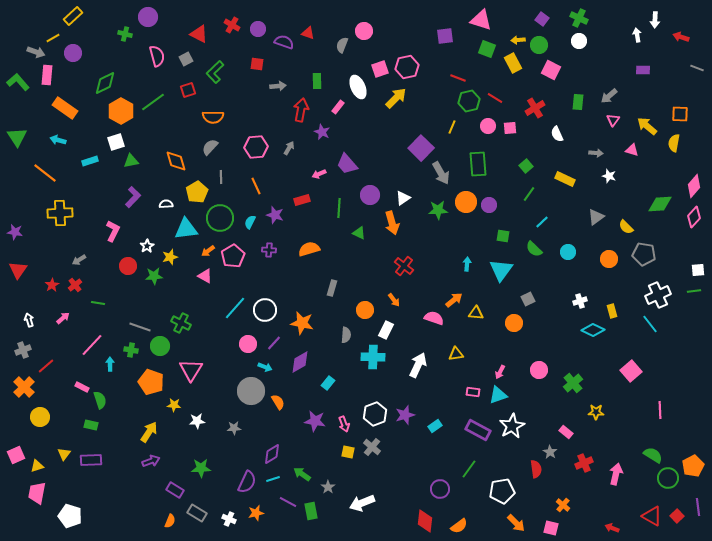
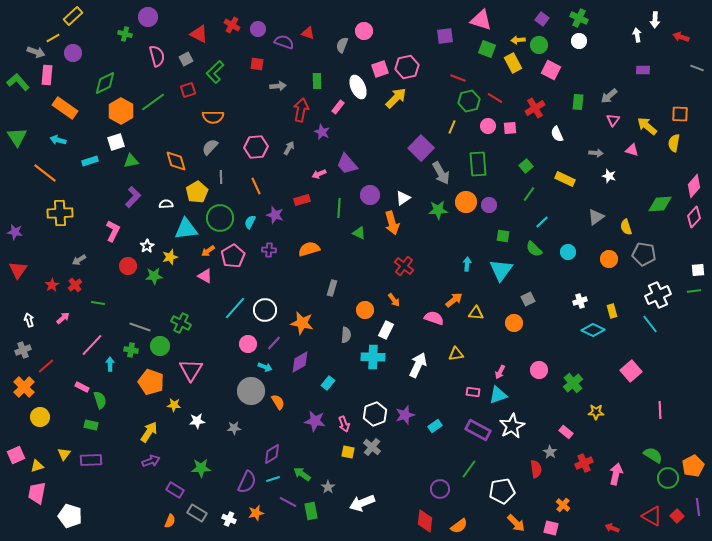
yellow semicircle at (626, 227): rotated 28 degrees clockwise
